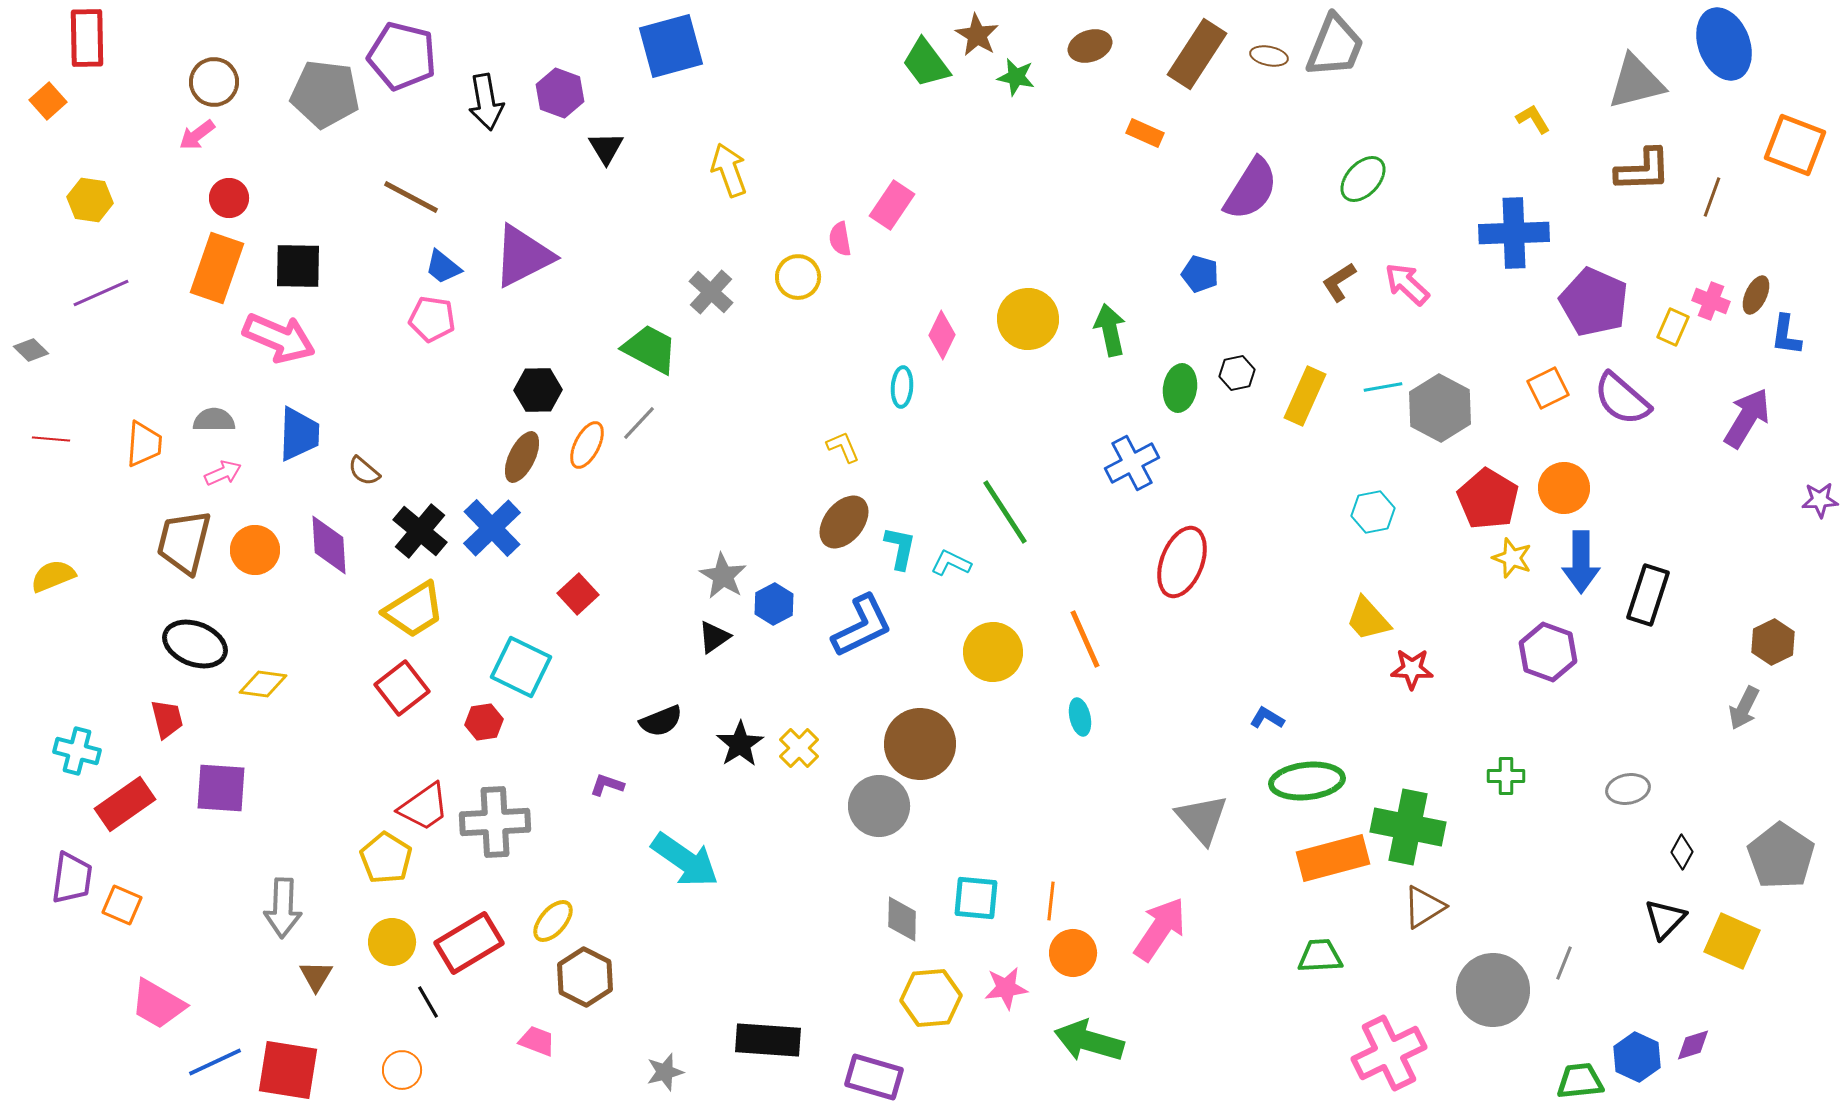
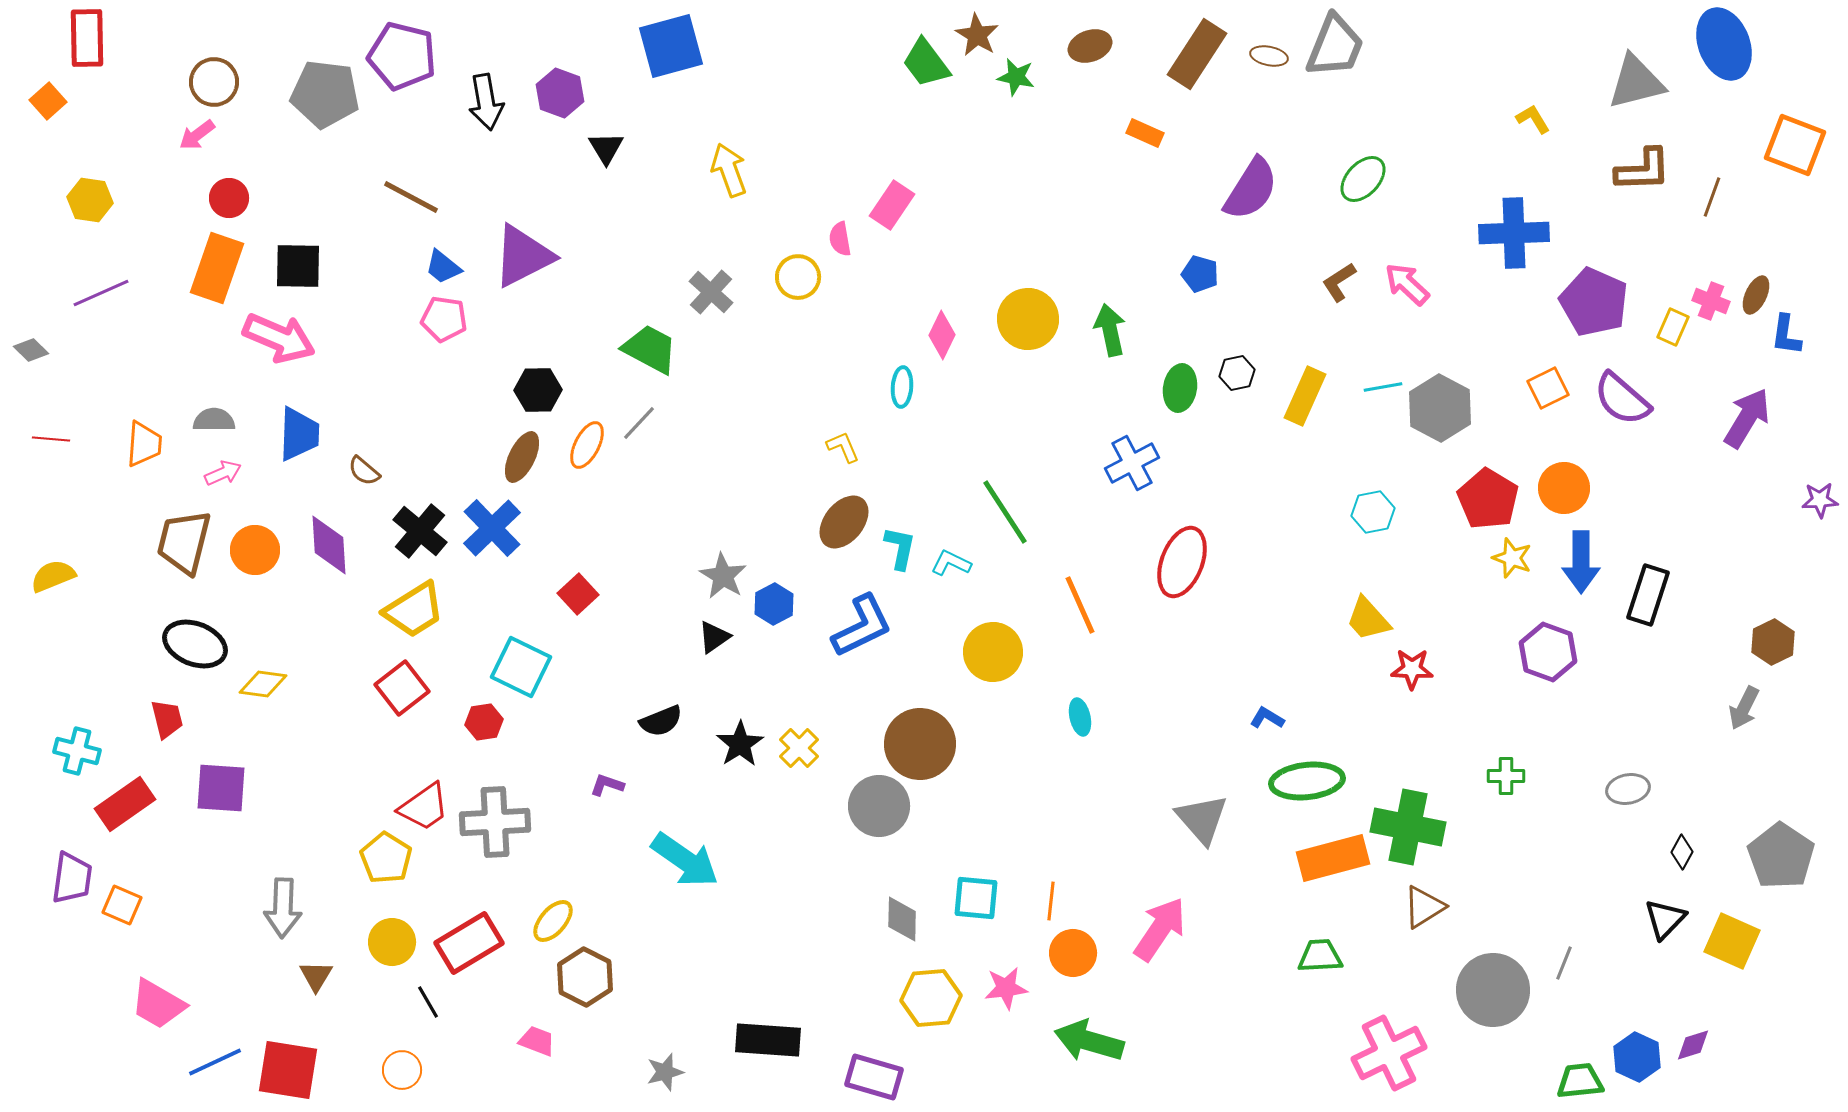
pink pentagon at (432, 319): moved 12 px right
orange line at (1085, 639): moved 5 px left, 34 px up
